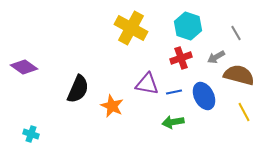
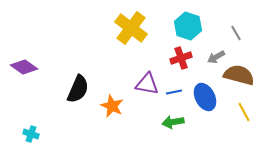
yellow cross: rotated 8 degrees clockwise
blue ellipse: moved 1 px right, 1 px down
